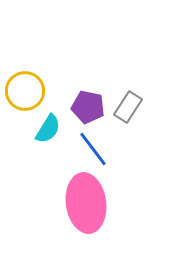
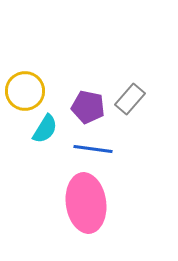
gray rectangle: moved 2 px right, 8 px up; rotated 8 degrees clockwise
cyan semicircle: moved 3 px left
blue line: rotated 45 degrees counterclockwise
